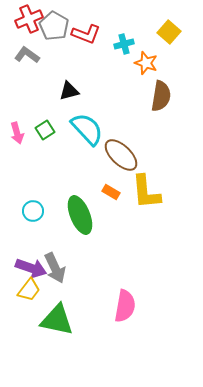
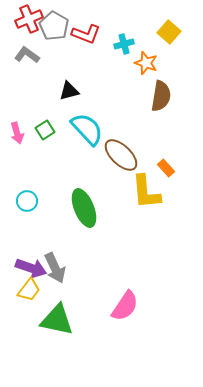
orange rectangle: moved 55 px right, 24 px up; rotated 18 degrees clockwise
cyan circle: moved 6 px left, 10 px up
green ellipse: moved 4 px right, 7 px up
pink semicircle: rotated 24 degrees clockwise
